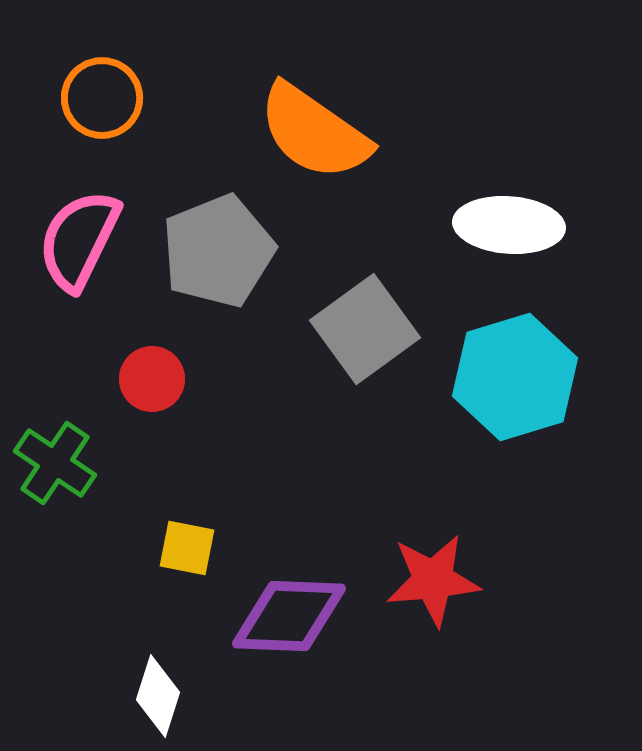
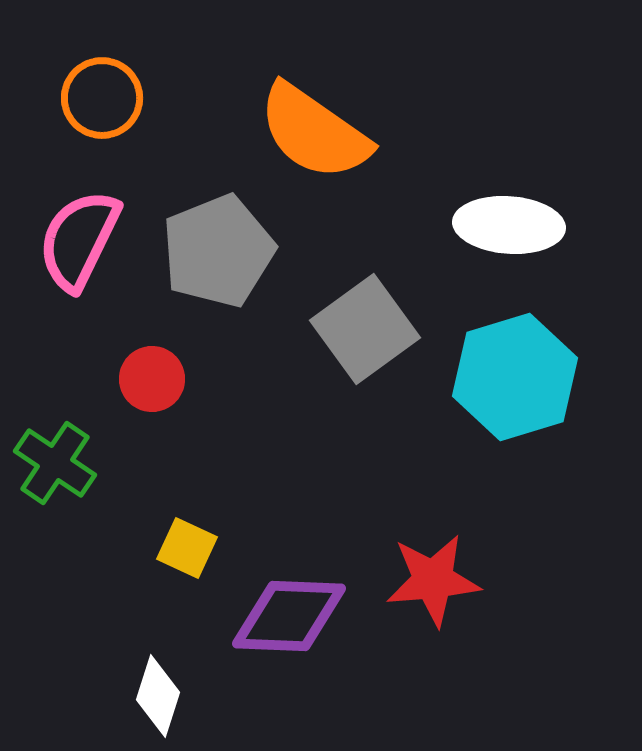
yellow square: rotated 14 degrees clockwise
